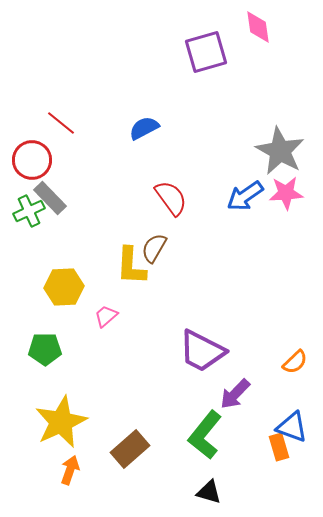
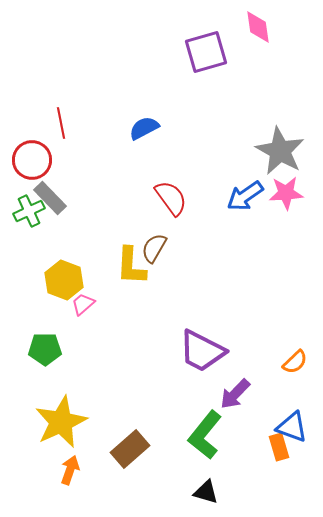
red line: rotated 40 degrees clockwise
yellow hexagon: moved 7 px up; rotated 24 degrees clockwise
pink trapezoid: moved 23 px left, 12 px up
black triangle: moved 3 px left
